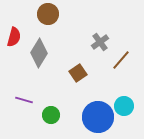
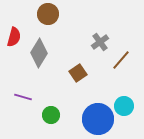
purple line: moved 1 px left, 3 px up
blue circle: moved 2 px down
